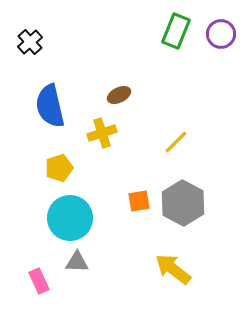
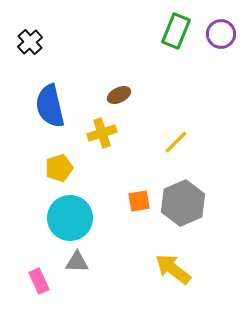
gray hexagon: rotated 9 degrees clockwise
